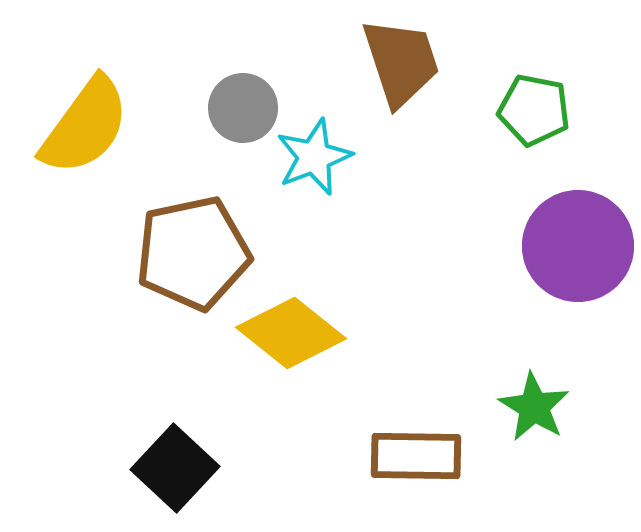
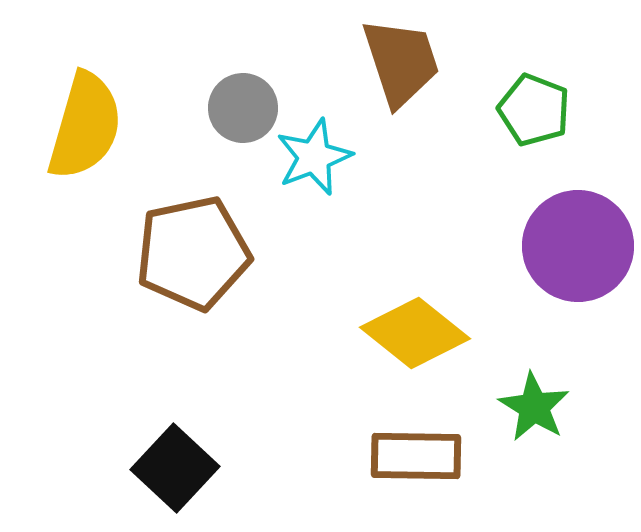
green pentagon: rotated 10 degrees clockwise
yellow semicircle: rotated 20 degrees counterclockwise
yellow diamond: moved 124 px right
